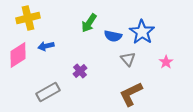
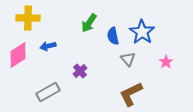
yellow cross: rotated 15 degrees clockwise
blue semicircle: rotated 66 degrees clockwise
blue arrow: moved 2 px right
